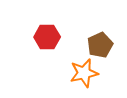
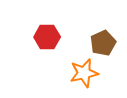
brown pentagon: moved 3 px right, 2 px up
